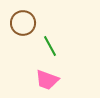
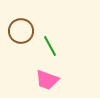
brown circle: moved 2 px left, 8 px down
